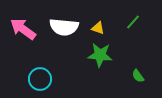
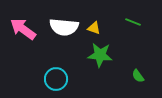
green line: rotated 70 degrees clockwise
yellow triangle: moved 4 px left
cyan circle: moved 16 px right
